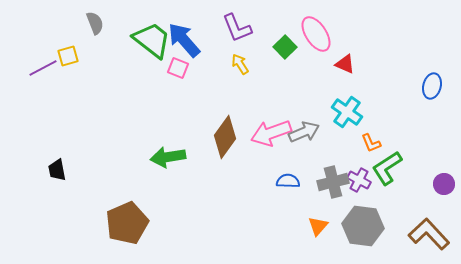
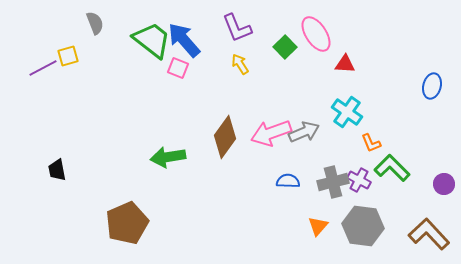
red triangle: rotated 20 degrees counterclockwise
green L-shape: moved 5 px right; rotated 78 degrees clockwise
